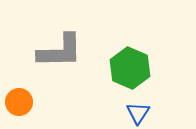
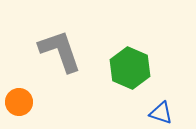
gray L-shape: rotated 108 degrees counterclockwise
blue triangle: moved 23 px right; rotated 45 degrees counterclockwise
